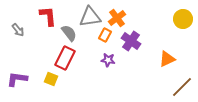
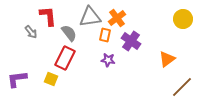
gray arrow: moved 13 px right, 2 px down
orange rectangle: rotated 16 degrees counterclockwise
orange triangle: rotated 12 degrees counterclockwise
purple L-shape: rotated 15 degrees counterclockwise
